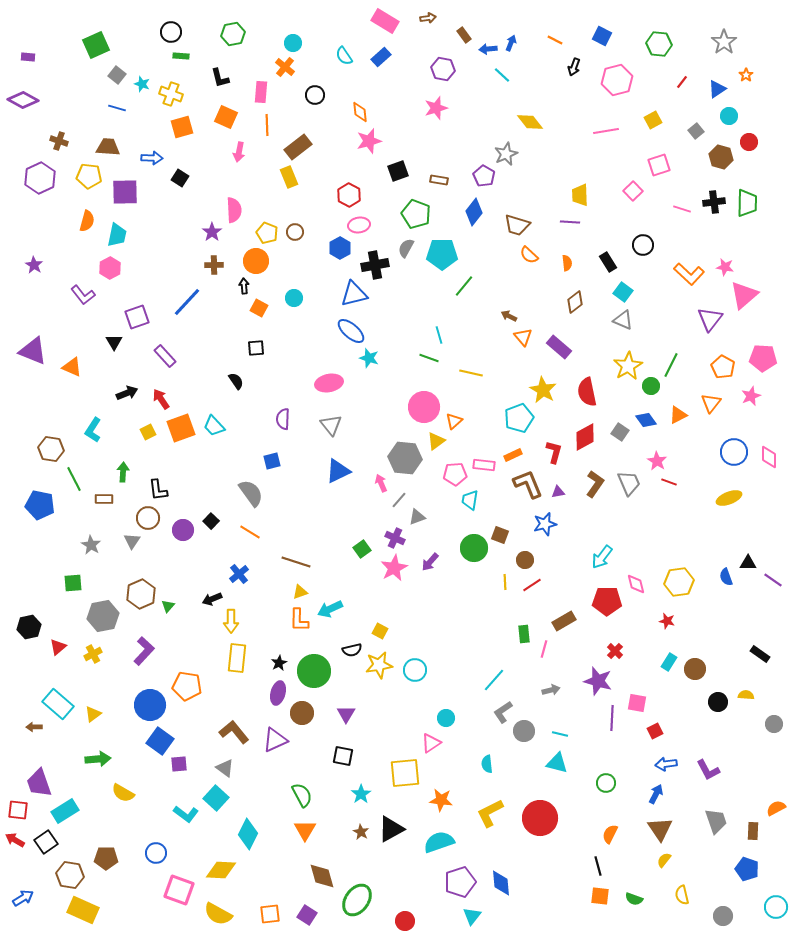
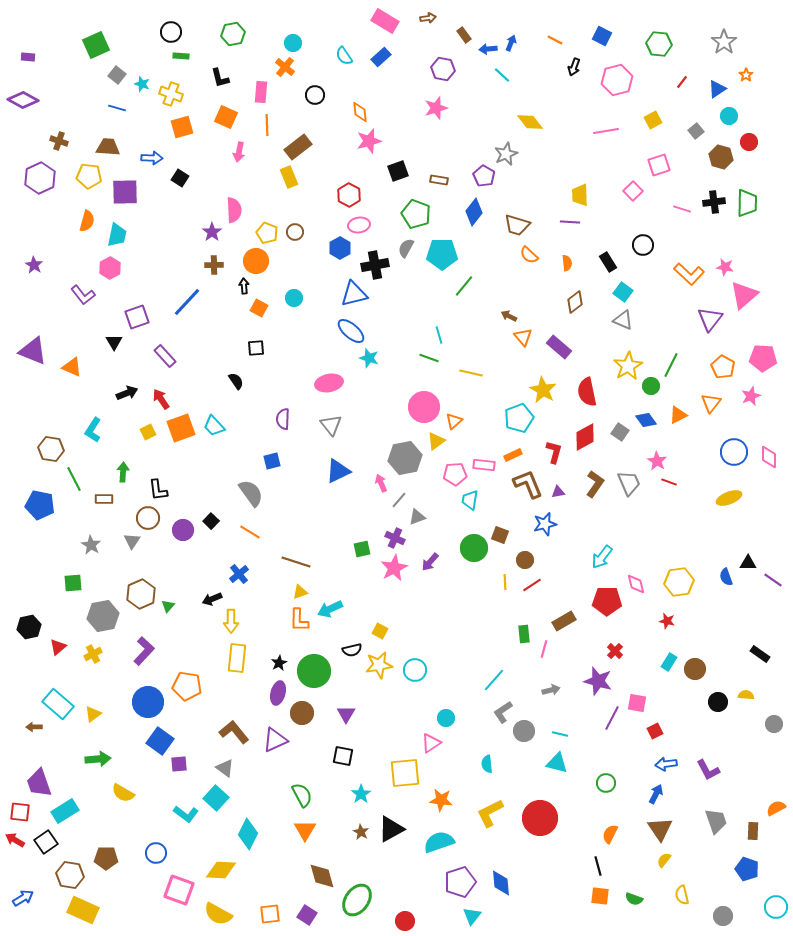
gray hexagon at (405, 458): rotated 16 degrees counterclockwise
green square at (362, 549): rotated 24 degrees clockwise
blue circle at (150, 705): moved 2 px left, 3 px up
purple line at (612, 718): rotated 25 degrees clockwise
red square at (18, 810): moved 2 px right, 2 px down
